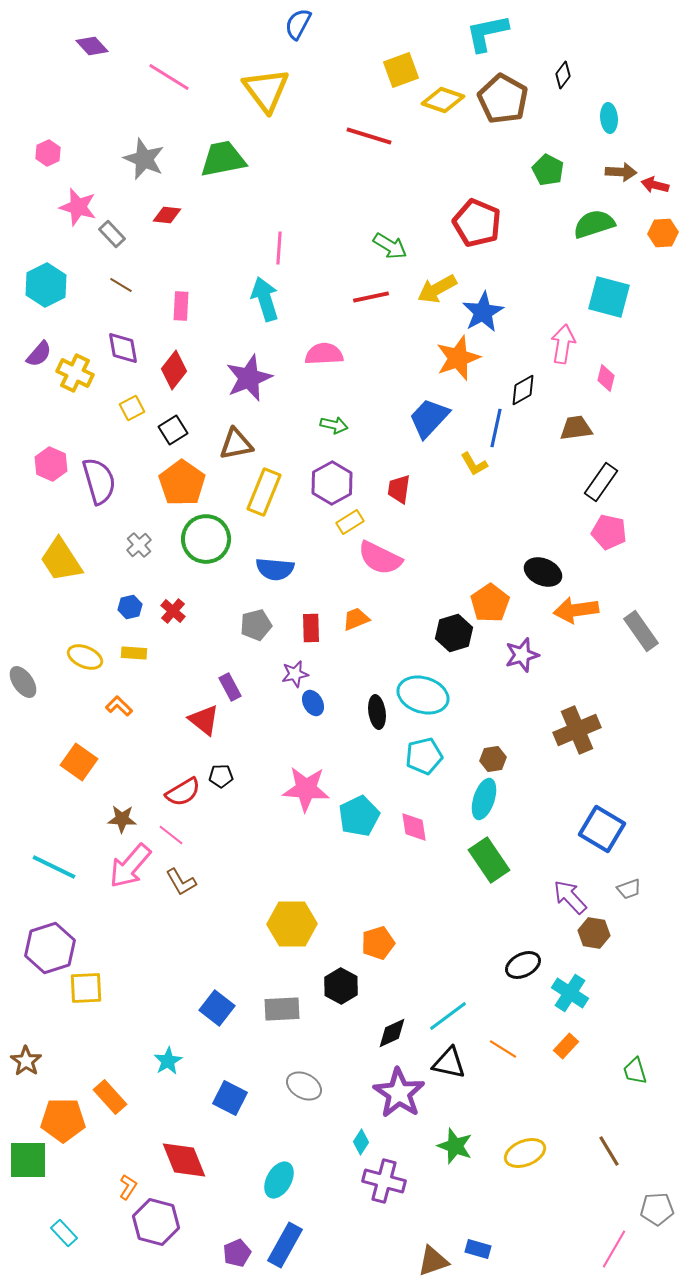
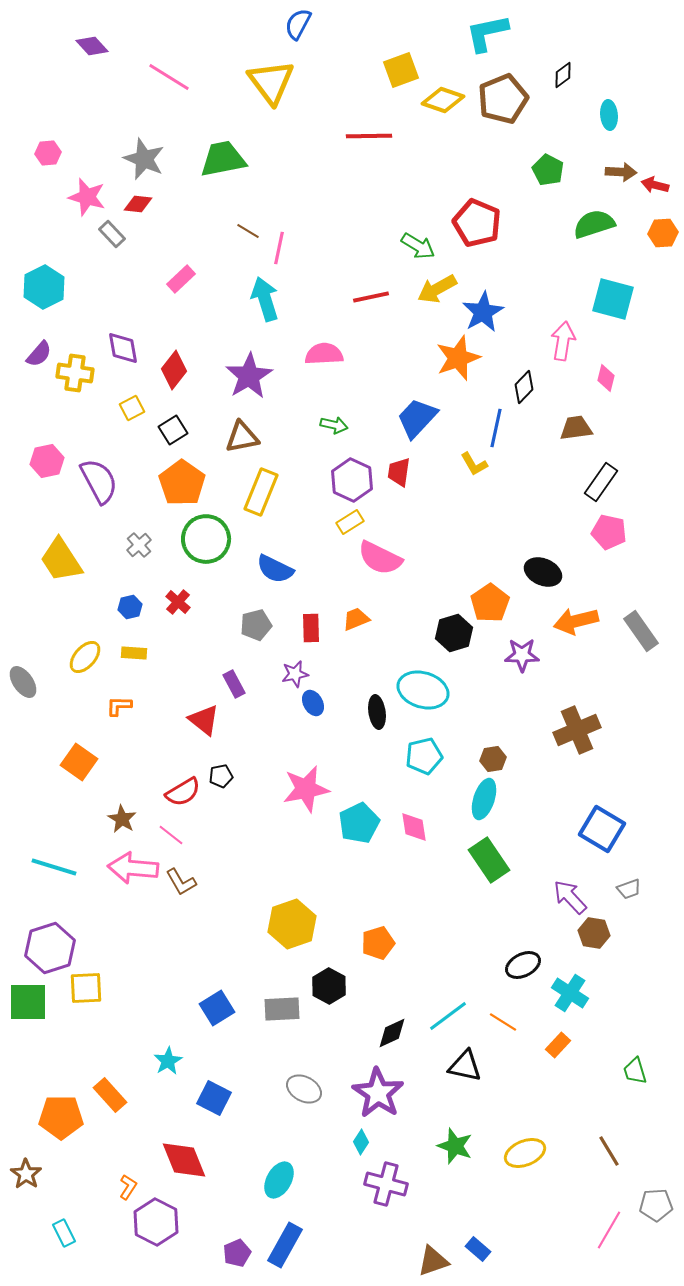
black diamond at (563, 75): rotated 16 degrees clockwise
yellow triangle at (266, 90): moved 5 px right, 8 px up
brown pentagon at (503, 99): rotated 21 degrees clockwise
cyan ellipse at (609, 118): moved 3 px up
red line at (369, 136): rotated 18 degrees counterclockwise
pink hexagon at (48, 153): rotated 20 degrees clockwise
pink star at (78, 207): moved 9 px right, 10 px up
red diamond at (167, 215): moved 29 px left, 11 px up
green arrow at (390, 246): moved 28 px right
pink line at (279, 248): rotated 8 degrees clockwise
cyan hexagon at (46, 285): moved 2 px left, 2 px down
brown line at (121, 285): moved 127 px right, 54 px up
cyan square at (609, 297): moved 4 px right, 2 px down
pink rectangle at (181, 306): moved 27 px up; rotated 44 degrees clockwise
pink arrow at (563, 344): moved 3 px up
yellow cross at (75, 373): rotated 18 degrees counterclockwise
purple star at (249, 378): moved 2 px up; rotated 9 degrees counterclockwise
black diamond at (523, 390): moved 1 px right, 3 px up; rotated 16 degrees counterclockwise
blue trapezoid at (429, 418): moved 12 px left
brown triangle at (236, 444): moved 6 px right, 7 px up
pink hexagon at (51, 464): moved 4 px left, 3 px up; rotated 24 degrees clockwise
purple semicircle at (99, 481): rotated 12 degrees counterclockwise
purple hexagon at (332, 483): moved 20 px right, 3 px up; rotated 6 degrees counterclockwise
red trapezoid at (399, 489): moved 17 px up
yellow rectangle at (264, 492): moved 3 px left
blue semicircle at (275, 569): rotated 21 degrees clockwise
orange arrow at (576, 610): moved 11 px down; rotated 6 degrees counterclockwise
red cross at (173, 611): moved 5 px right, 9 px up
purple star at (522, 655): rotated 16 degrees clockwise
yellow ellipse at (85, 657): rotated 72 degrees counterclockwise
purple rectangle at (230, 687): moved 4 px right, 3 px up
cyan ellipse at (423, 695): moved 5 px up
orange L-shape at (119, 706): rotated 44 degrees counterclockwise
black pentagon at (221, 776): rotated 10 degrees counterclockwise
pink star at (306, 789): rotated 15 degrees counterclockwise
cyan pentagon at (359, 816): moved 7 px down
brown star at (122, 819): rotated 28 degrees clockwise
pink arrow at (130, 866): moved 3 px right, 2 px down; rotated 54 degrees clockwise
cyan line at (54, 867): rotated 9 degrees counterclockwise
yellow hexagon at (292, 924): rotated 18 degrees counterclockwise
black hexagon at (341, 986): moved 12 px left
blue square at (217, 1008): rotated 20 degrees clockwise
orange rectangle at (566, 1046): moved 8 px left, 1 px up
orange line at (503, 1049): moved 27 px up
brown star at (26, 1061): moved 113 px down
black triangle at (449, 1063): moved 16 px right, 3 px down
gray ellipse at (304, 1086): moved 3 px down
purple star at (399, 1093): moved 21 px left
orange rectangle at (110, 1097): moved 2 px up
blue square at (230, 1098): moved 16 px left
orange pentagon at (63, 1120): moved 2 px left, 3 px up
green square at (28, 1160): moved 158 px up
purple cross at (384, 1181): moved 2 px right, 3 px down
gray pentagon at (657, 1209): moved 1 px left, 4 px up
purple hexagon at (156, 1222): rotated 12 degrees clockwise
cyan rectangle at (64, 1233): rotated 16 degrees clockwise
blue rectangle at (478, 1249): rotated 25 degrees clockwise
pink line at (614, 1249): moved 5 px left, 19 px up
